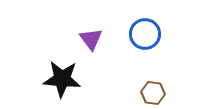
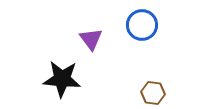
blue circle: moved 3 px left, 9 px up
